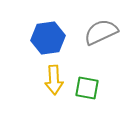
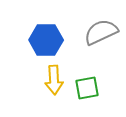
blue hexagon: moved 2 px left, 2 px down; rotated 8 degrees clockwise
green square: rotated 20 degrees counterclockwise
